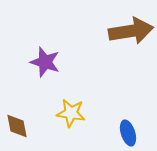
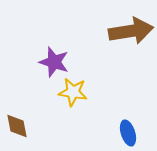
purple star: moved 9 px right
yellow star: moved 2 px right, 21 px up
